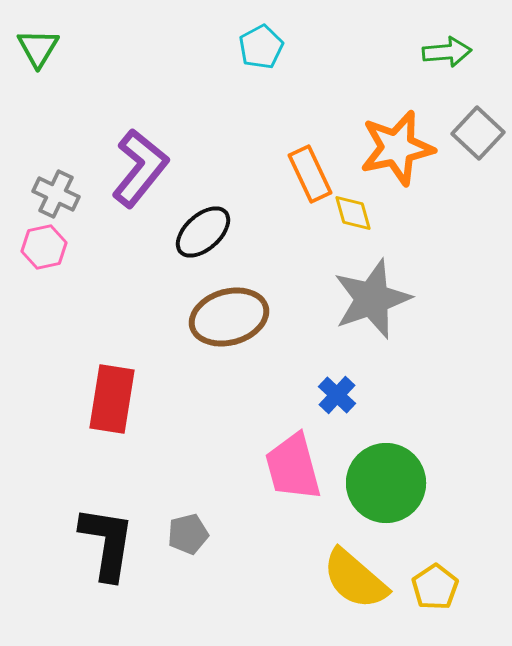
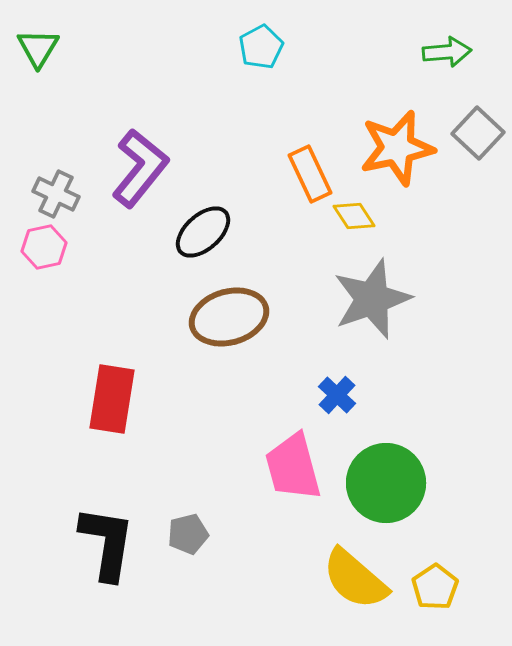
yellow diamond: moved 1 px right, 3 px down; rotated 18 degrees counterclockwise
